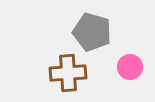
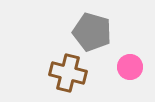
brown cross: rotated 18 degrees clockwise
